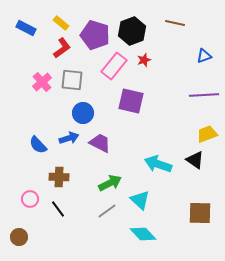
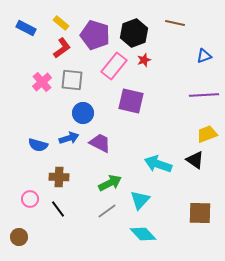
black hexagon: moved 2 px right, 2 px down
blue semicircle: rotated 30 degrees counterclockwise
cyan triangle: rotated 30 degrees clockwise
